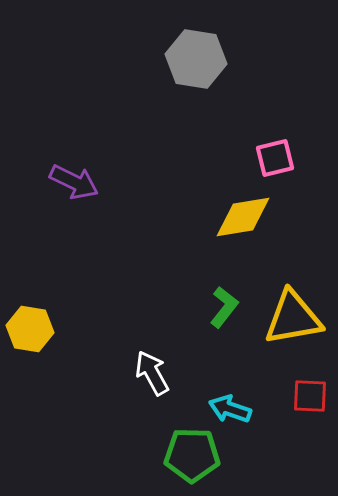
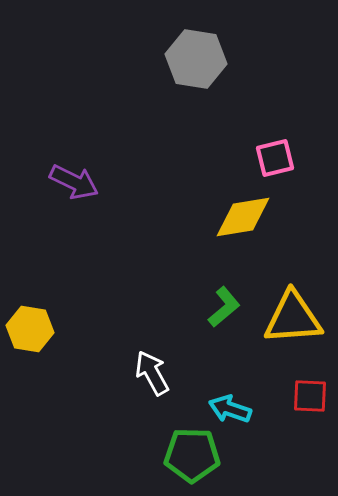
green L-shape: rotated 12 degrees clockwise
yellow triangle: rotated 6 degrees clockwise
